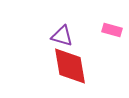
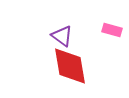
purple triangle: rotated 20 degrees clockwise
